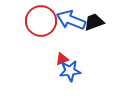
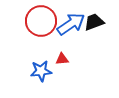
blue arrow: moved 4 px down; rotated 124 degrees clockwise
red triangle: rotated 16 degrees clockwise
blue star: moved 29 px left
